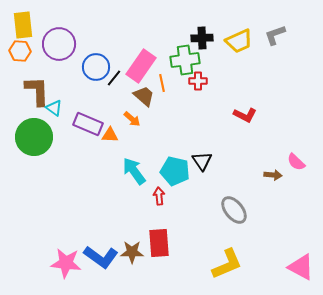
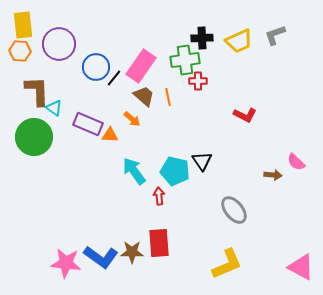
orange line: moved 6 px right, 14 px down
